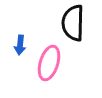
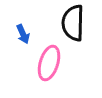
blue arrow: moved 3 px right, 11 px up; rotated 30 degrees counterclockwise
